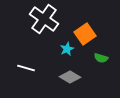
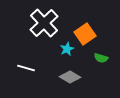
white cross: moved 4 px down; rotated 12 degrees clockwise
